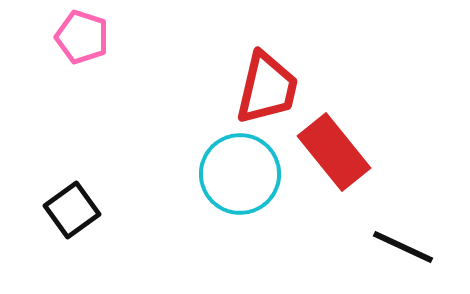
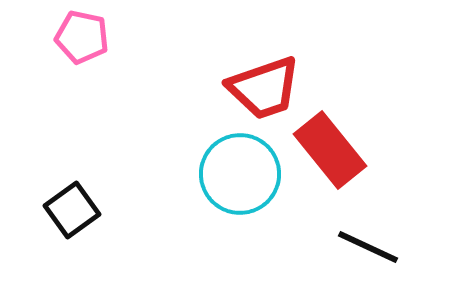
pink pentagon: rotated 6 degrees counterclockwise
red trapezoid: moved 3 px left; rotated 58 degrees clockwise
red rectangle: moved 4 px left, 2 px up
black line: moved 35 px left
